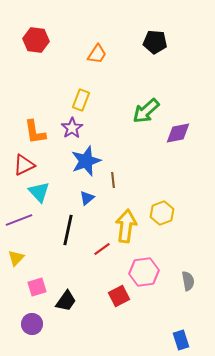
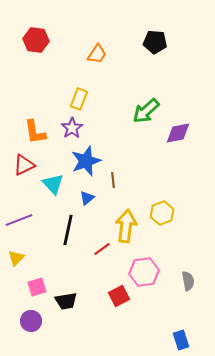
yellow rectangle: moved 2 px left, 1 px up
cyan triangle: moved 14 px right, 8 px up
black trapezoid: rotated 45 degrees clockwise
purple circle: moved 1 px left, 3 px up
